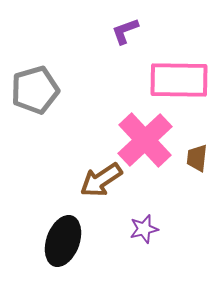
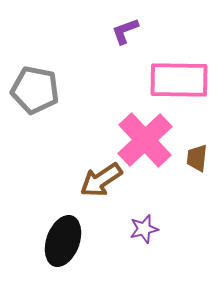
gray pentagon: rotated 27 degrees clockwise
